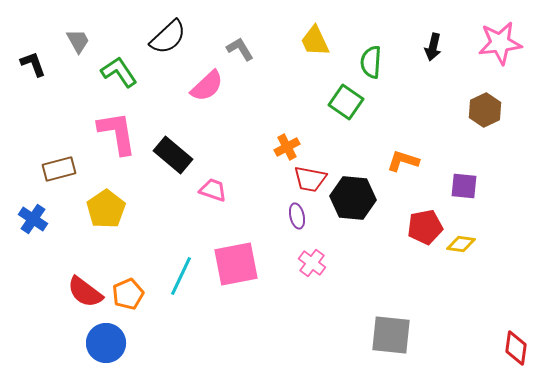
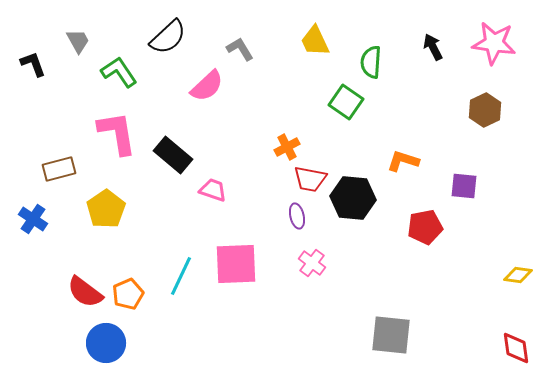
pink star: moved 6 px left; rotated 15 degrees clockwise
black arrow: rotated 140 degrees clockwise
yellow diamond: moved 57 px right, 31 px down
pink square: rotated 9 degrees clockwise
red diamond: rotated 16 degrees counterclockwise
